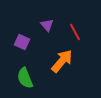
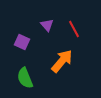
red line: moved 1 px left, 3 px up
